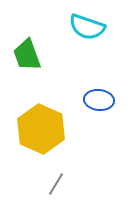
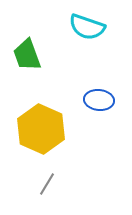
gray line: moved 9 px left
